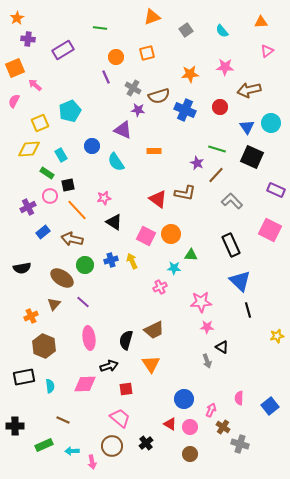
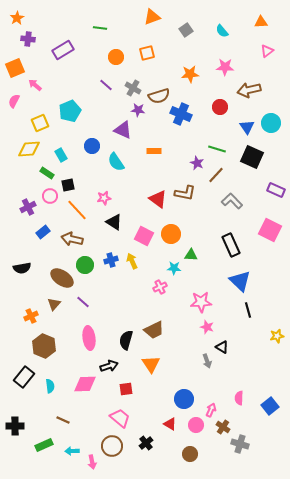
purple line at (106, 77): moved 8 px down; rotated 24 degrees counterclockwise
blue cross at (185, 110): moved 4 px left, 4 px down
pink square at (146, 236): moved 2 px left
pink star at (207, 327): rotated 16 degrees clockwise
black rectangle at (24, 377): rotated 40 degrees counterclockwise
pink circle at (190, 427): moved 6 px right, 2 px up
